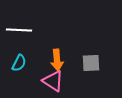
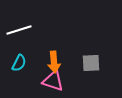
white line: rotated 20 degrees counterclockwise
orange arrow: moved 3 px left, 2 px down
pink triangle: rotated 15 degrees counterclockwise
